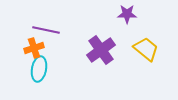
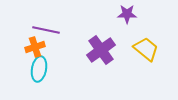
orange cross: moved 1 px right, 1 px up
